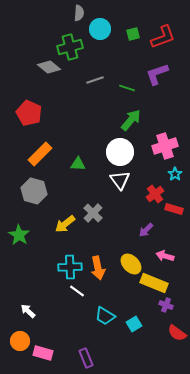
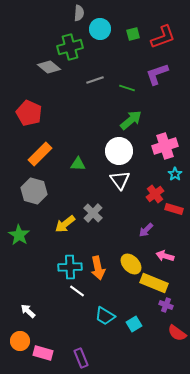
green arrow: rotated 10 degrees clockwise
white circle: moved 1 px left, 1 px up
purple rectangle: moved 5 px left
